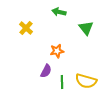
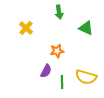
green arrow: rotated 112 degrees counterclockwise
green triangle: rotated 28 degrees counterclockwise
yellow semicircle: moved 4 px up
